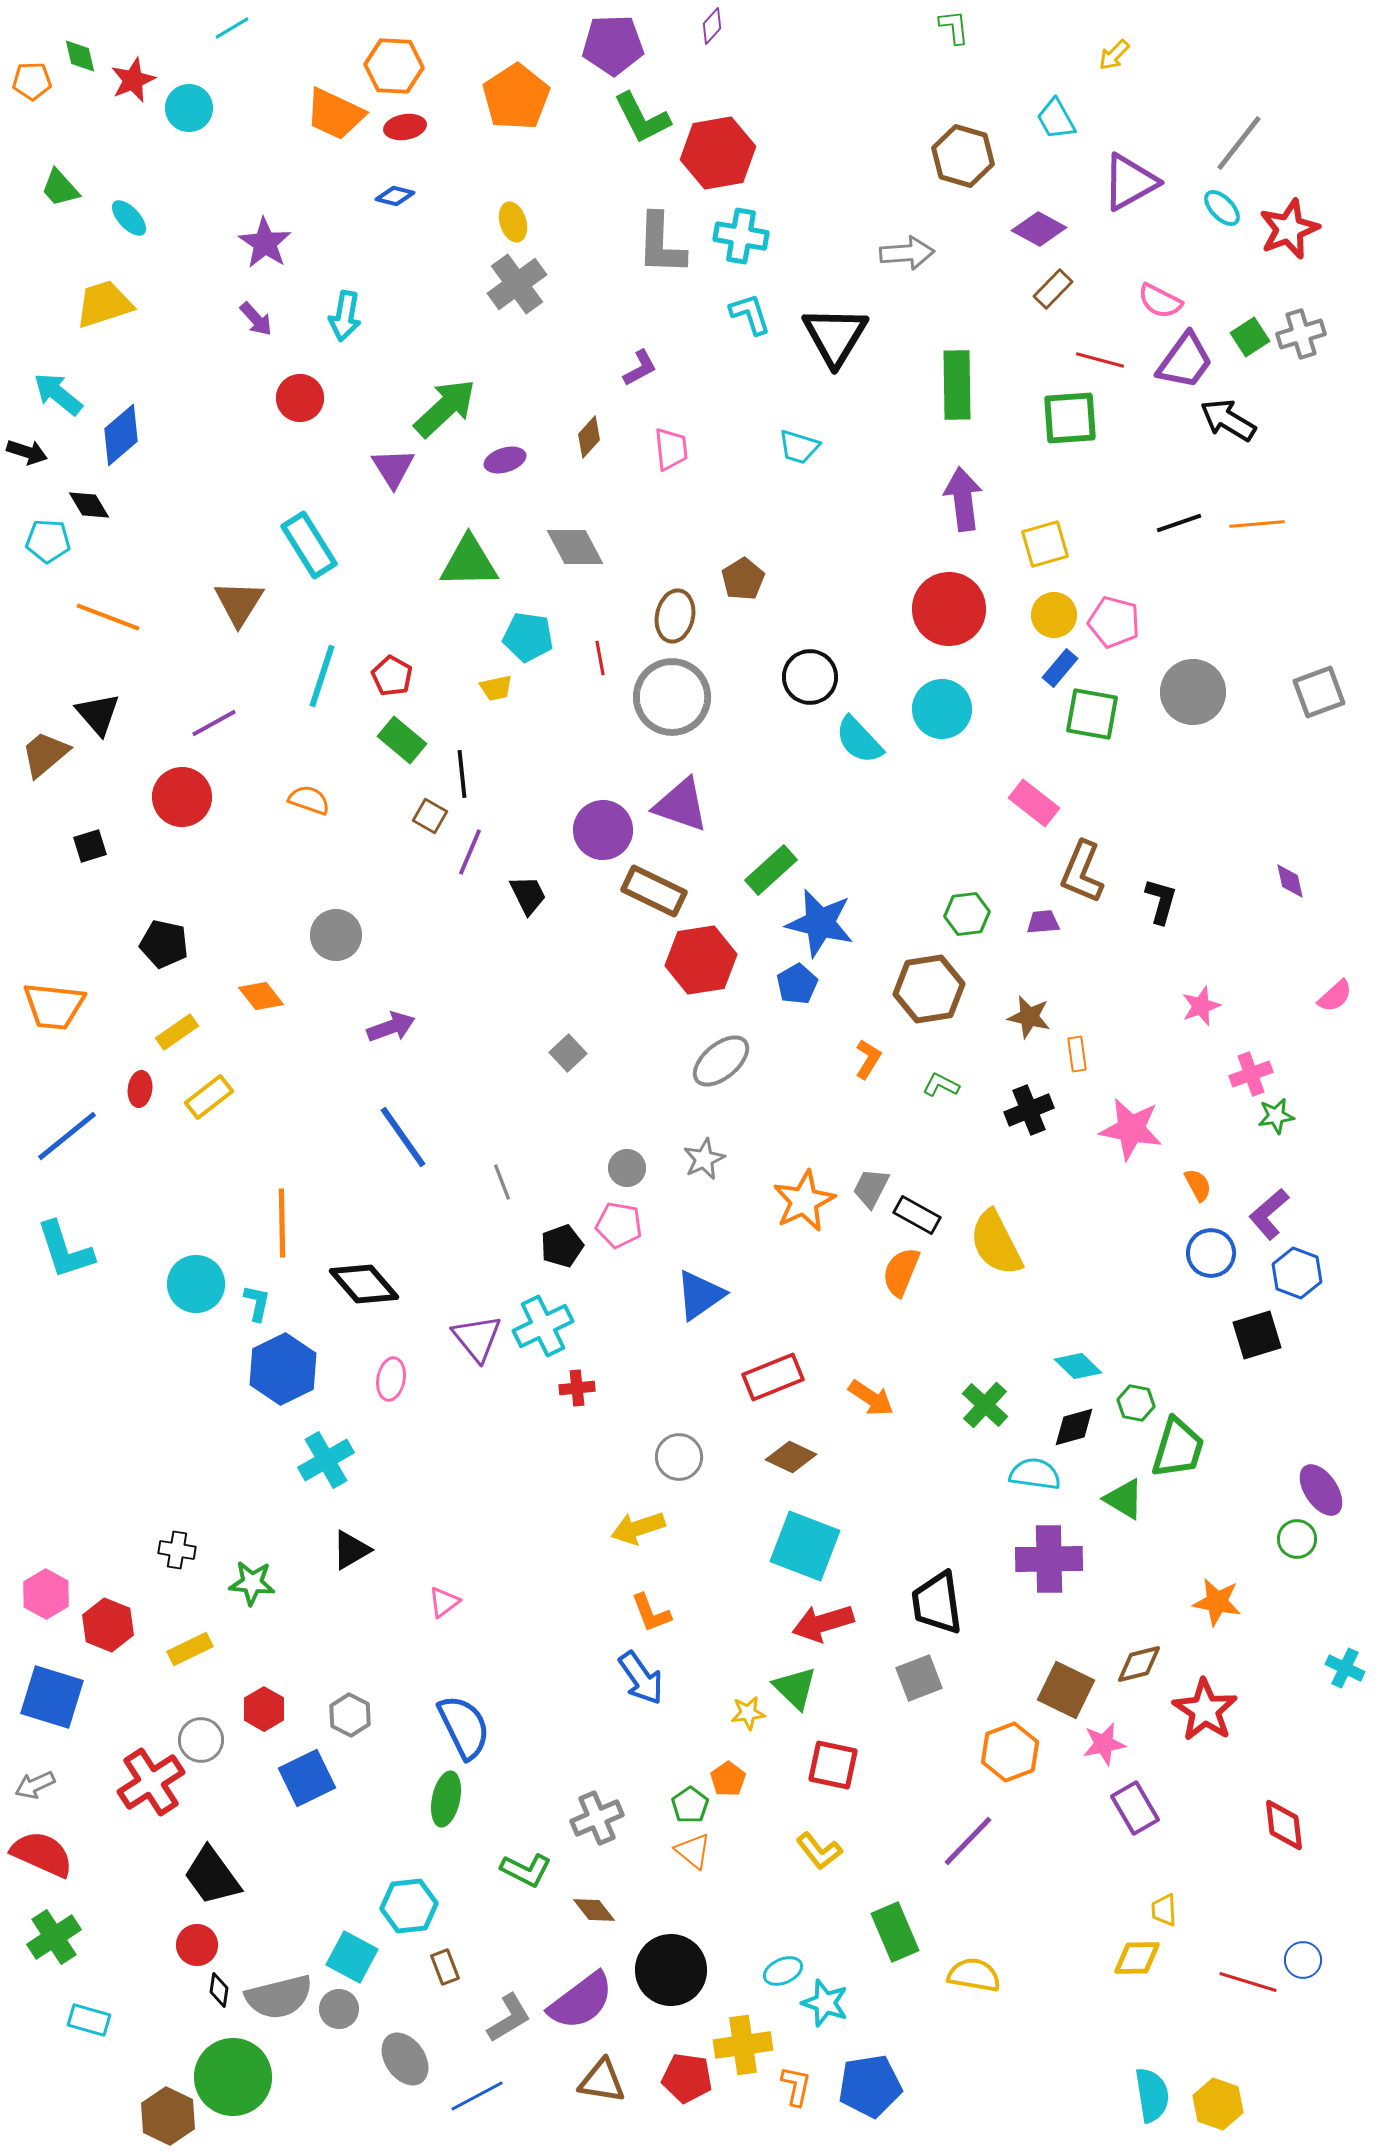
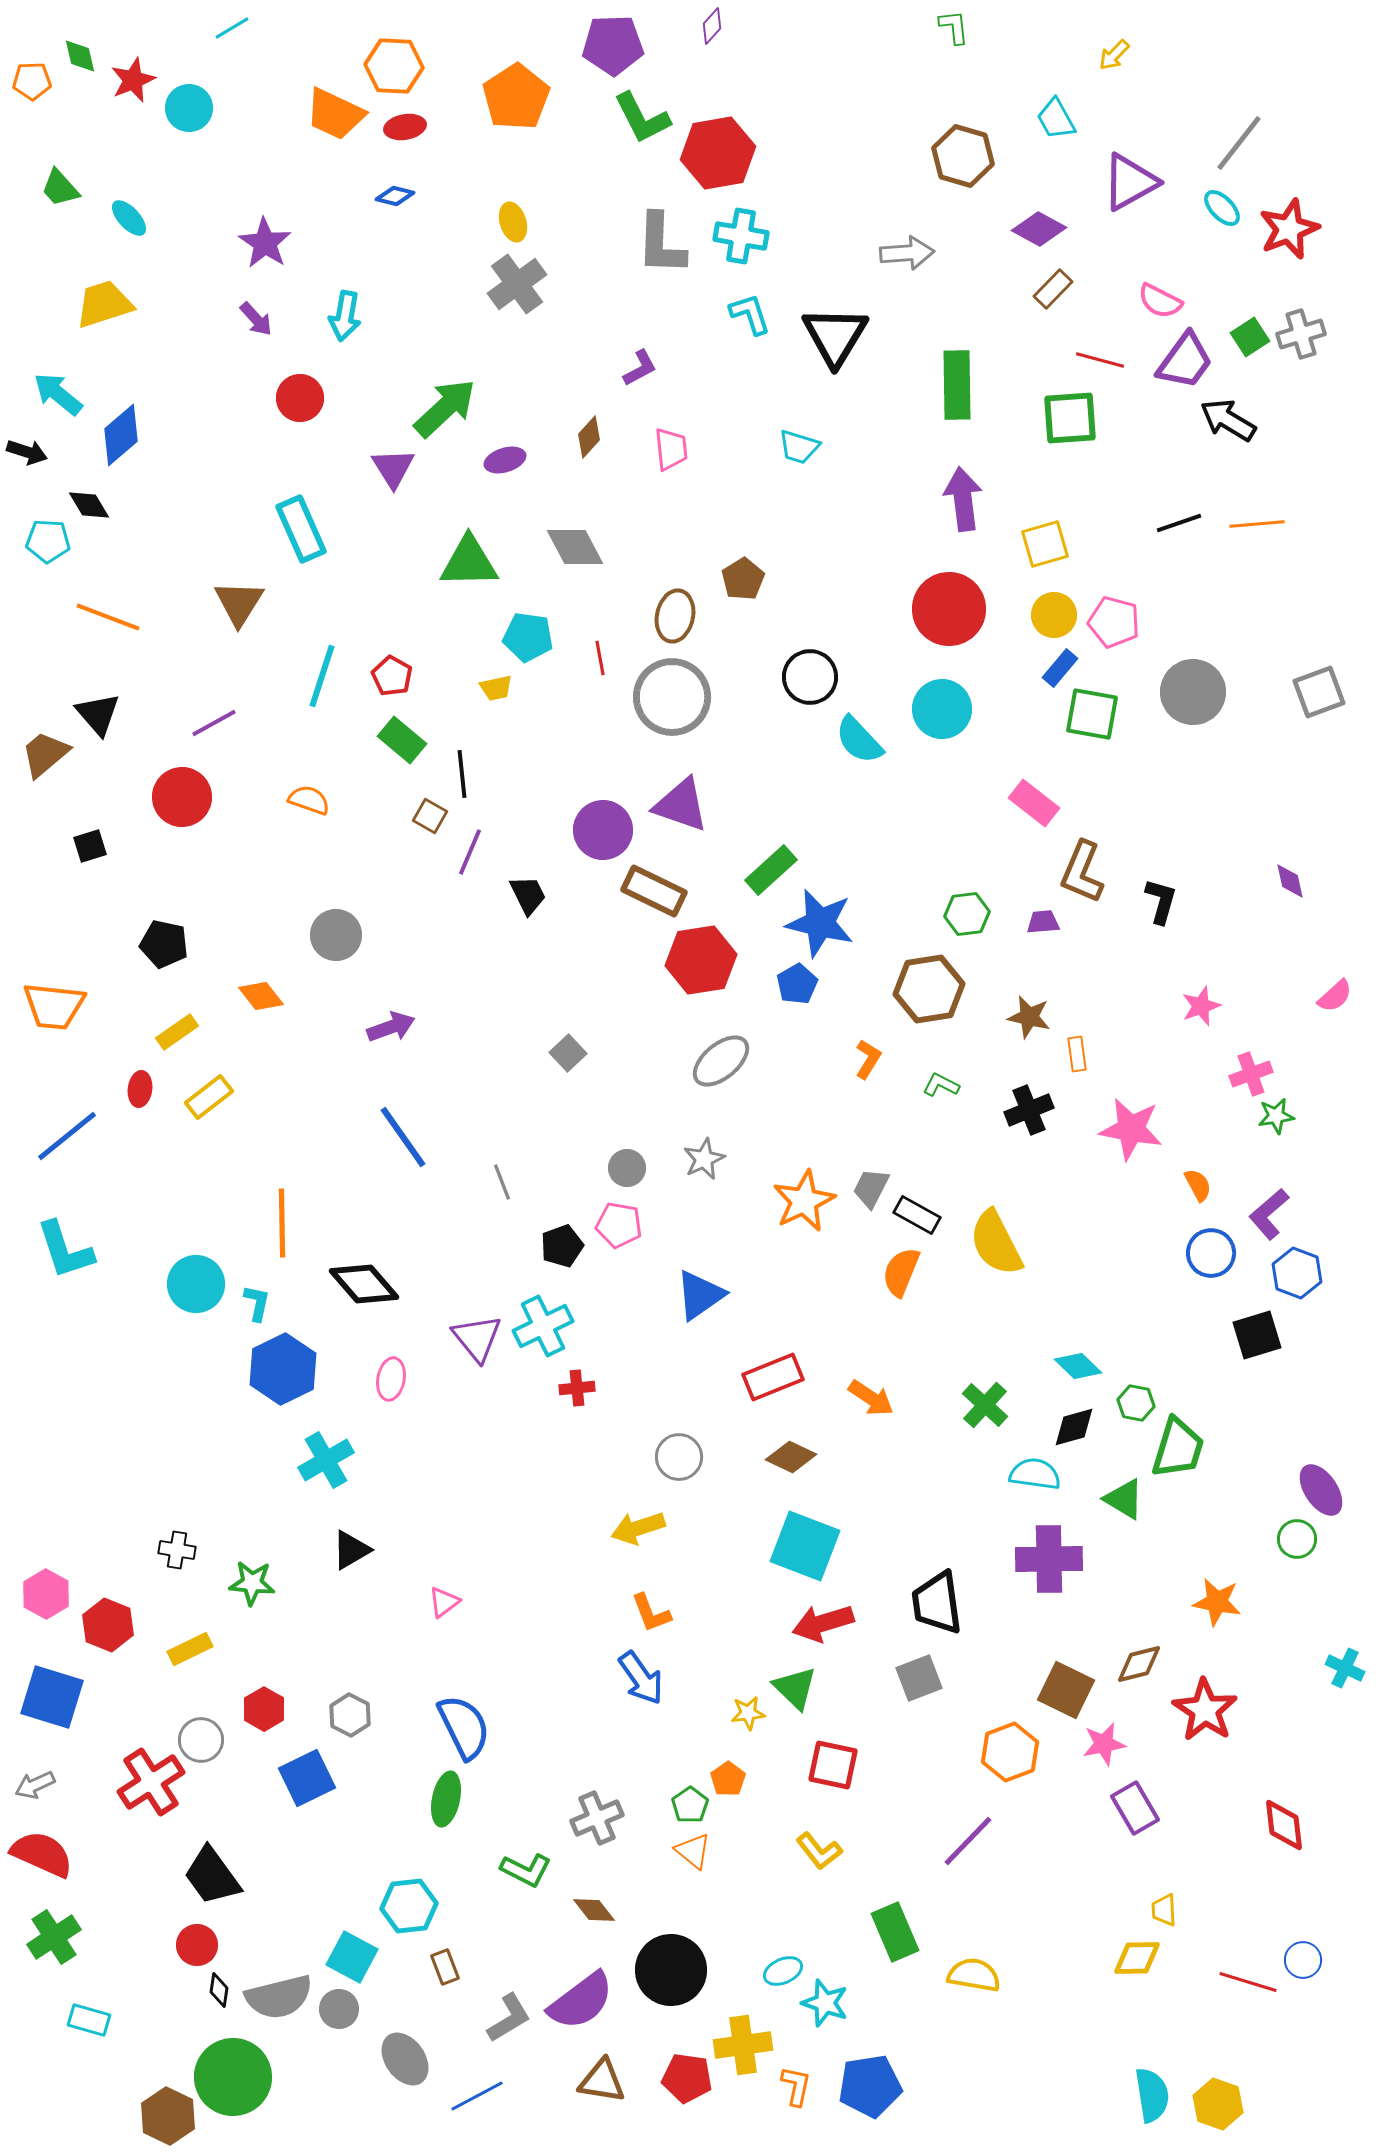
cyan rectangle at (309, 545): moved 8 px left, 16 px up; rotated 8 degrees clockwise
